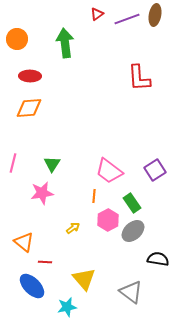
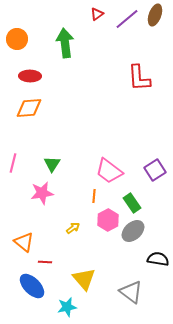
brown ellipse: rotated 10 degrees clockwise
purple line: rotated 20 degrees counterclockwise
